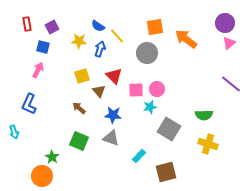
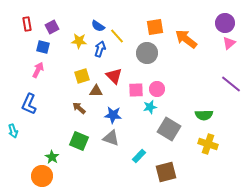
brown triangle: moved 3 px left; rotated 48 degrees counterclockwise
cyan arrow: moved 1 px left, 1 px up
